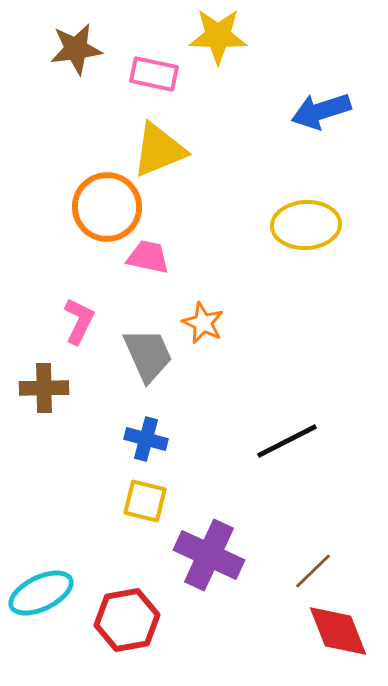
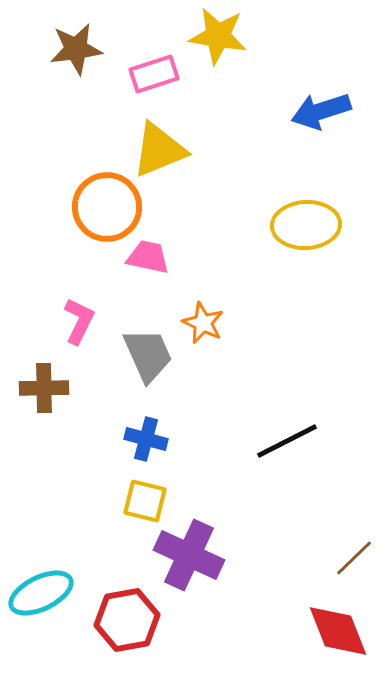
yellow star: rotated 8 degrees clockwise
pink rectangle: rotated 30 degrees counterclockwise
purple cross: moved 20 px left
brown line: moved 41 px right, 13 px up
